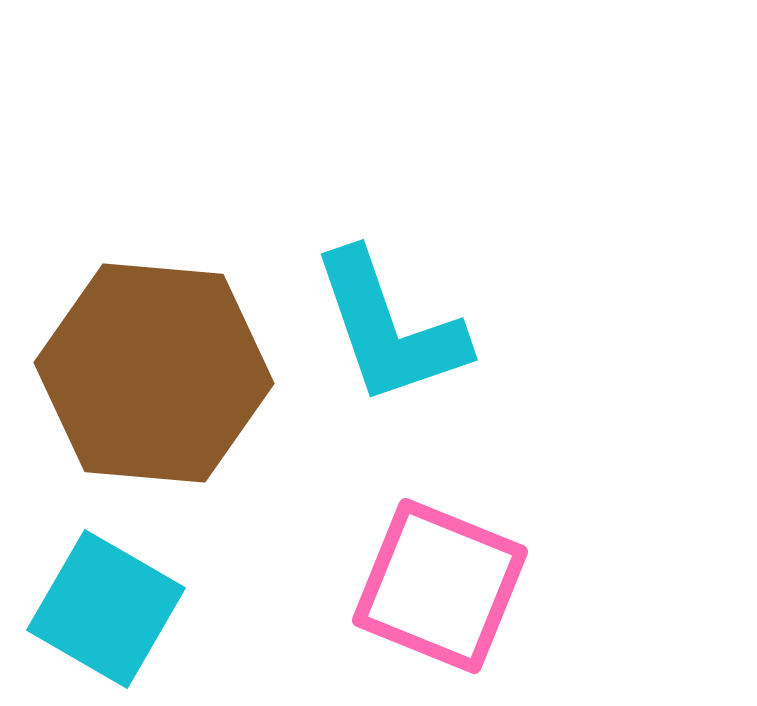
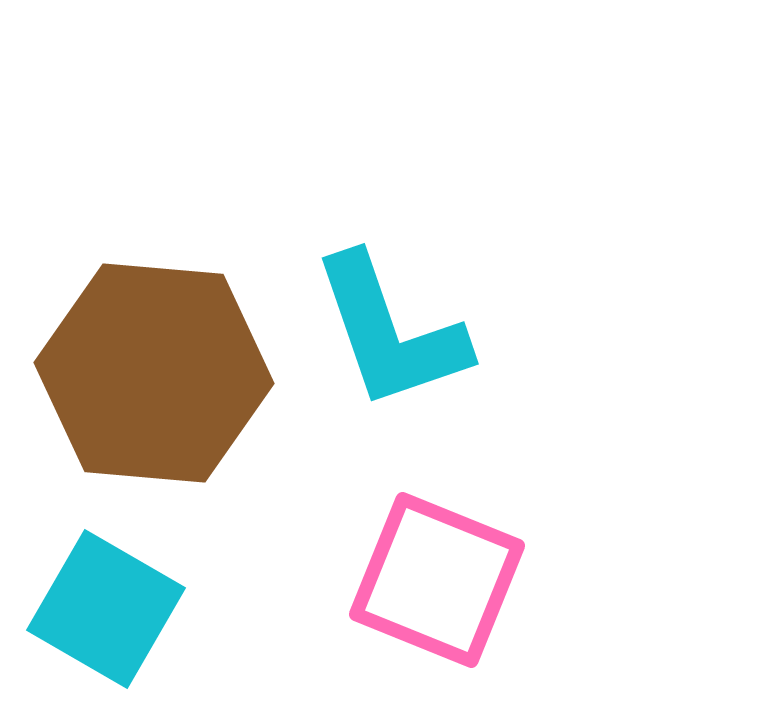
cyan L-shape: moved 1 px right, 4 px down
pink square: moved 3 px left, 6 px up
